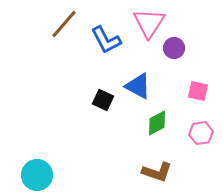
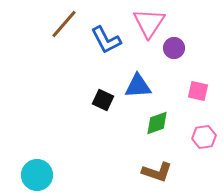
blue triangle: rotated 32 degrees counterclockwise
green diamond: rotated 8 degrees clockwise
pink hexagon: moved 3 px right, 4 px down
